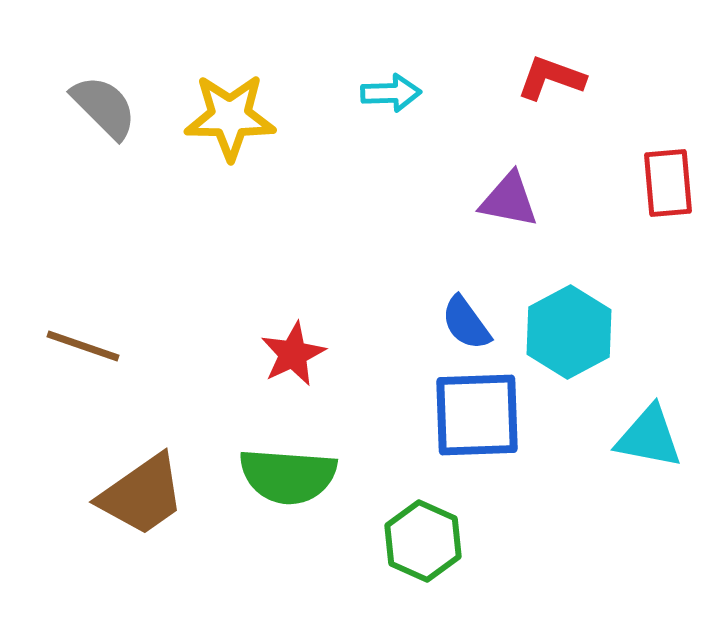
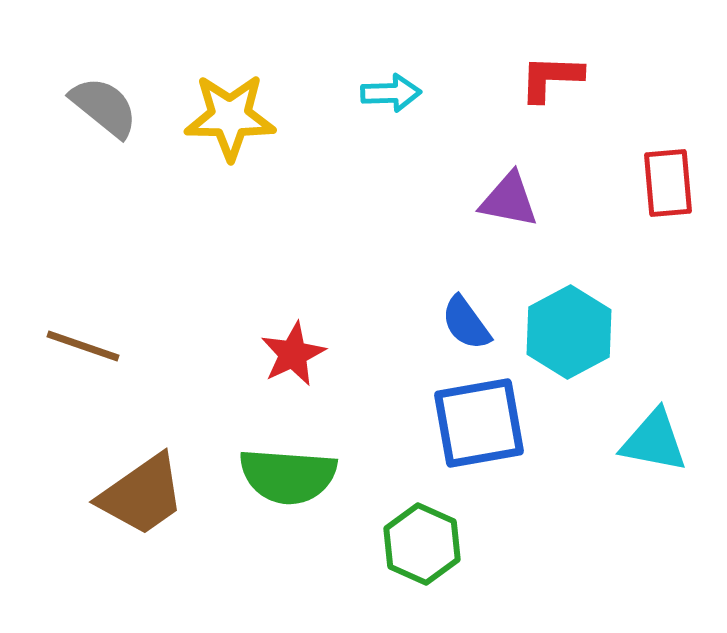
red L-shape: rotated 18 degrees counterclockwise
gray semicircle: rotated 6 degrees counterclockwise
blue square: moved 2 px right, 8 px down; rotated 8 degrees counterclockwise
cyan triangle: moved 5 px right, 4 px down
green hexagon: moved 1 px left, 3 px down
